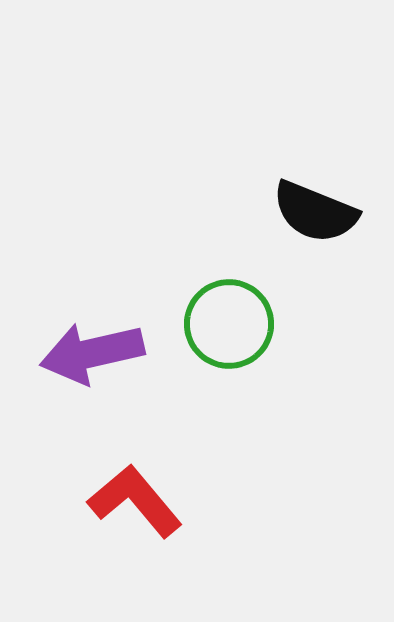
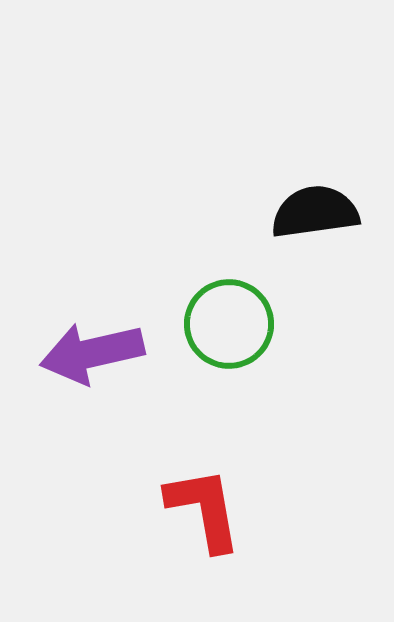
black semicircle: rotated 150 degrees clockwise
red L-shape: moved 69 px right, 8 px down; rotated 30 degrees clockwise
